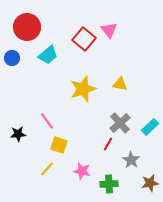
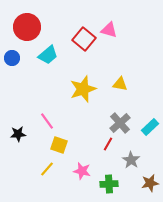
pink triangle: rotated 36 degrees counterclockwise
